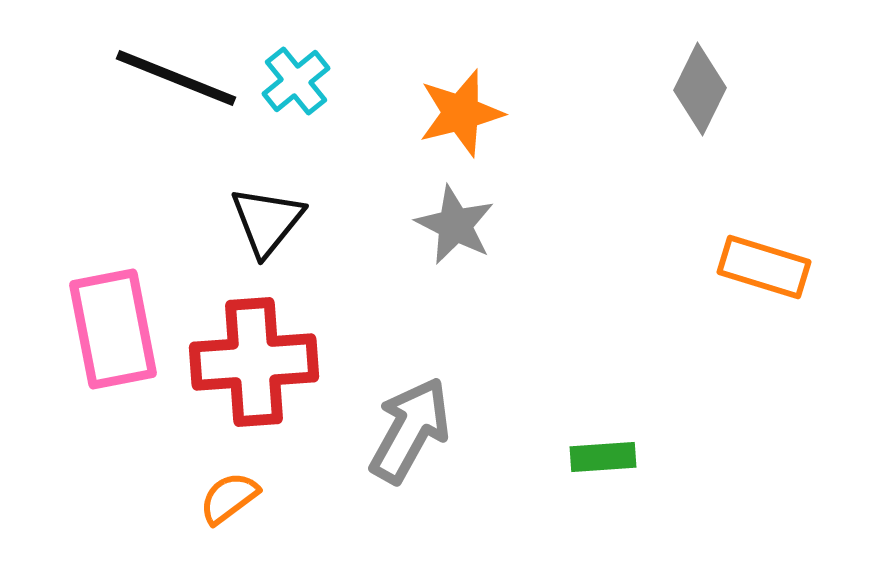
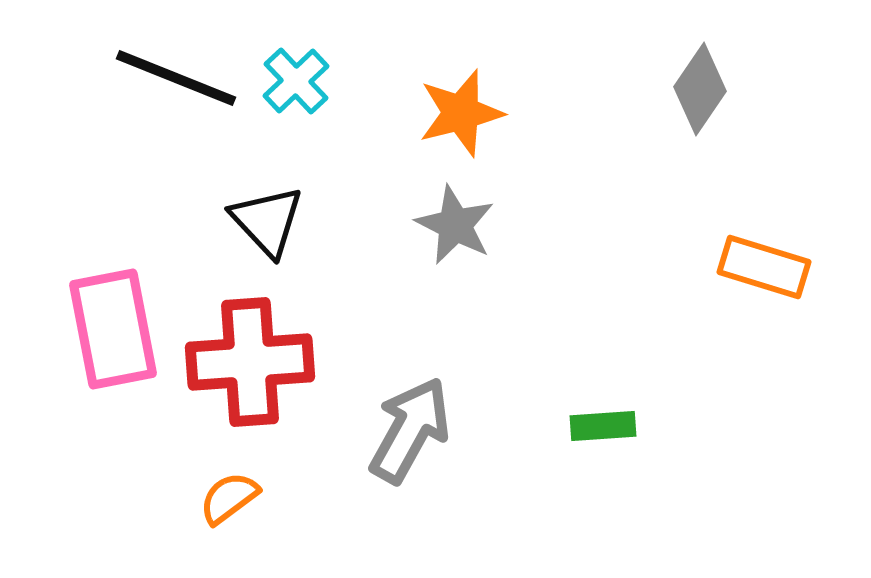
cyan cross: rotated 4 degrees counterclockwise
gray diamond: rotated 8 degrees clockwise
black triangle: rotated 22 degrees counterclockwise
red cross: moved 4 px left
green rectangle: moved 31 px up
